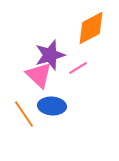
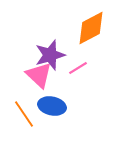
blue ellipse: rotated 8 degrees clockwise
